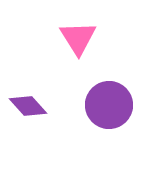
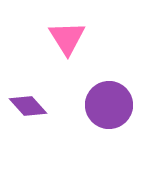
pink triangle: moved 11 px left
